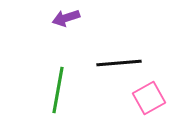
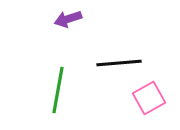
purple arrow: moved 2 px right, 1 px down
